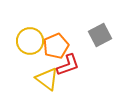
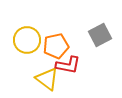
yellow circle: moved 3 px left, 1 px up
orange pentagon: rotated 10 degrees clockwise
red L-shape: rotated 30 degrees clockwise
